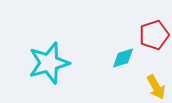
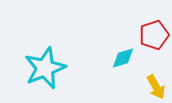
cyan star: moved 4 px left, 5 px down; rotated 6 degrees counterclockwise
